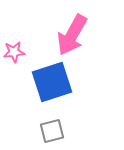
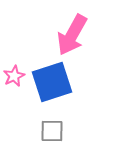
pink star: moved 24 px down; rotated 20 degrees counterclockwise
gray square: rotated 15 degrees clockwise
